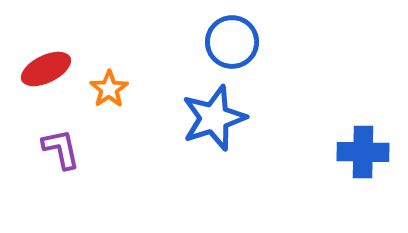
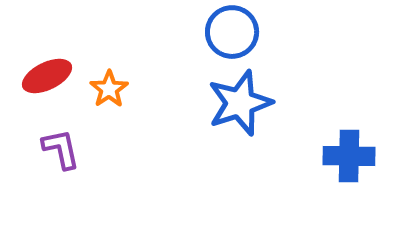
blue circle: moved 10 px up
red ellipse: moved 1 px right, 7 px down
blue star: moved 26 px right, 15 px up
blue cross: moved 14 px left, 4 px down
